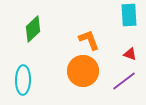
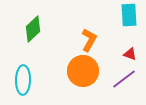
orange L-shape: rotated 50 degrees clockwise
purple line: moved 2 px up
